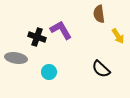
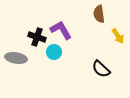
cyan circle: moved 5 px right, 20 px up
